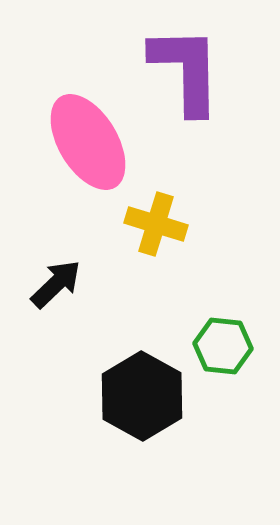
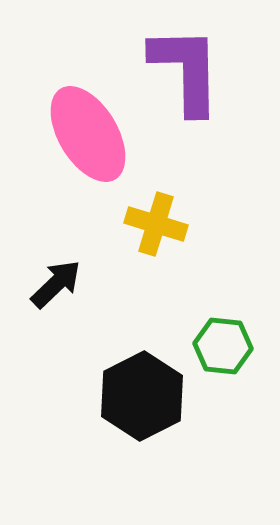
pink ellipse: moved 8 px up
black hexagon: rotated 4 degrees clockwise
